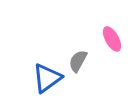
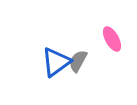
blue triangle: moved 9 px right, 16 px up
